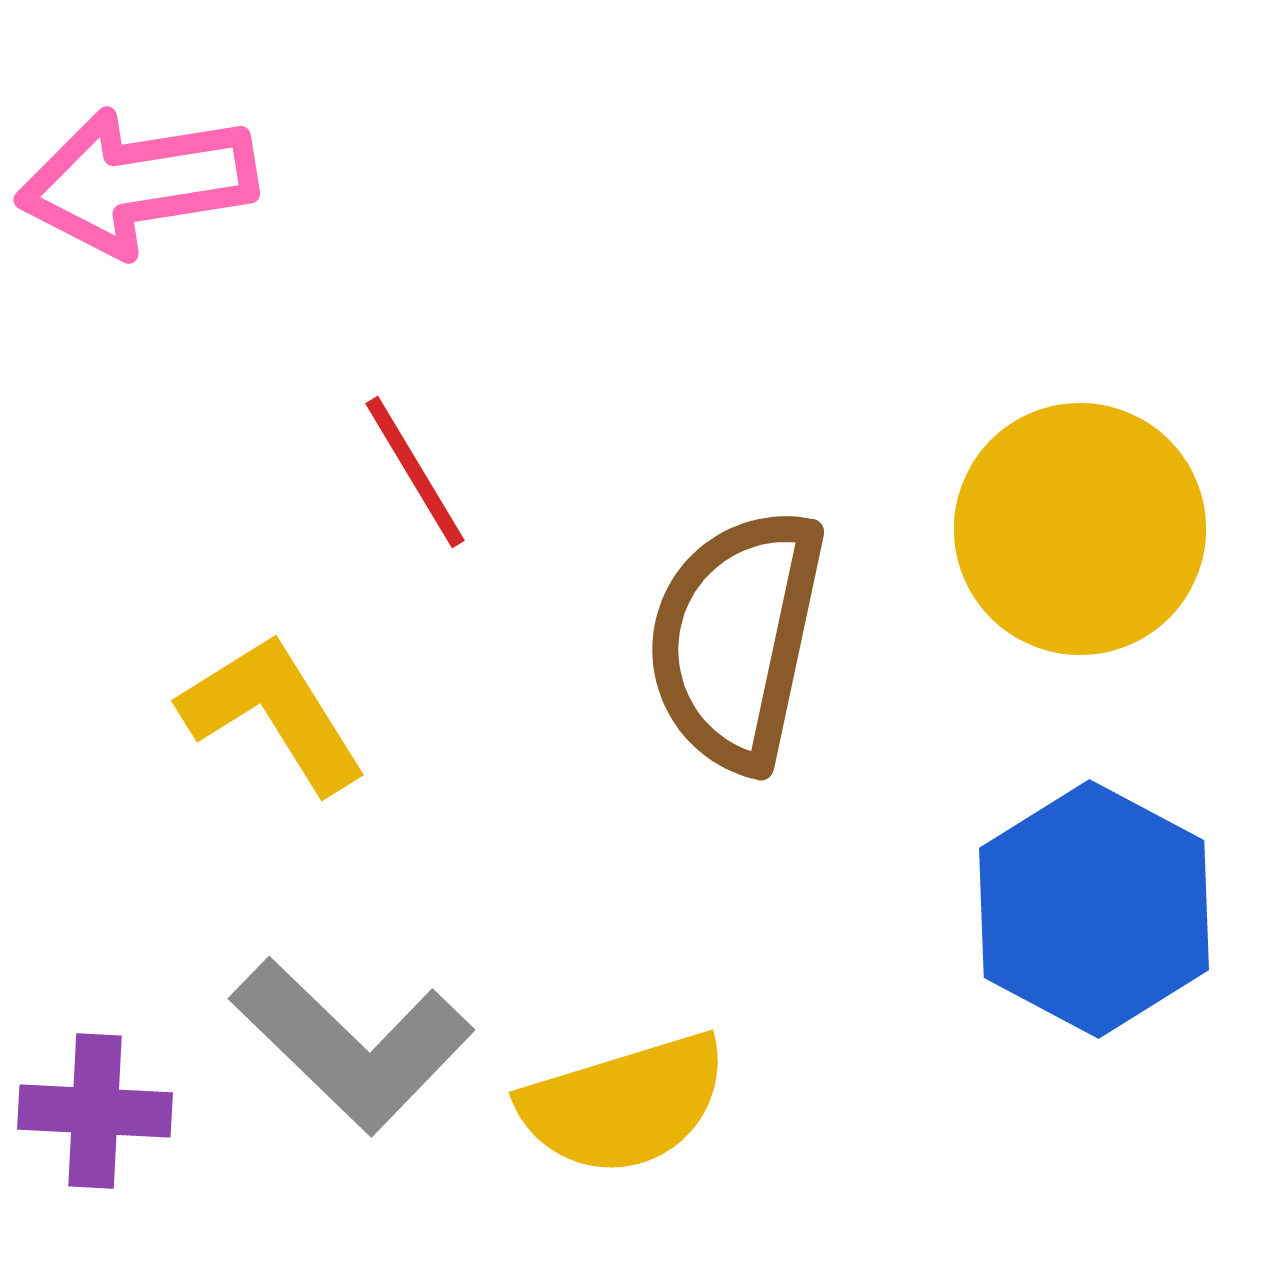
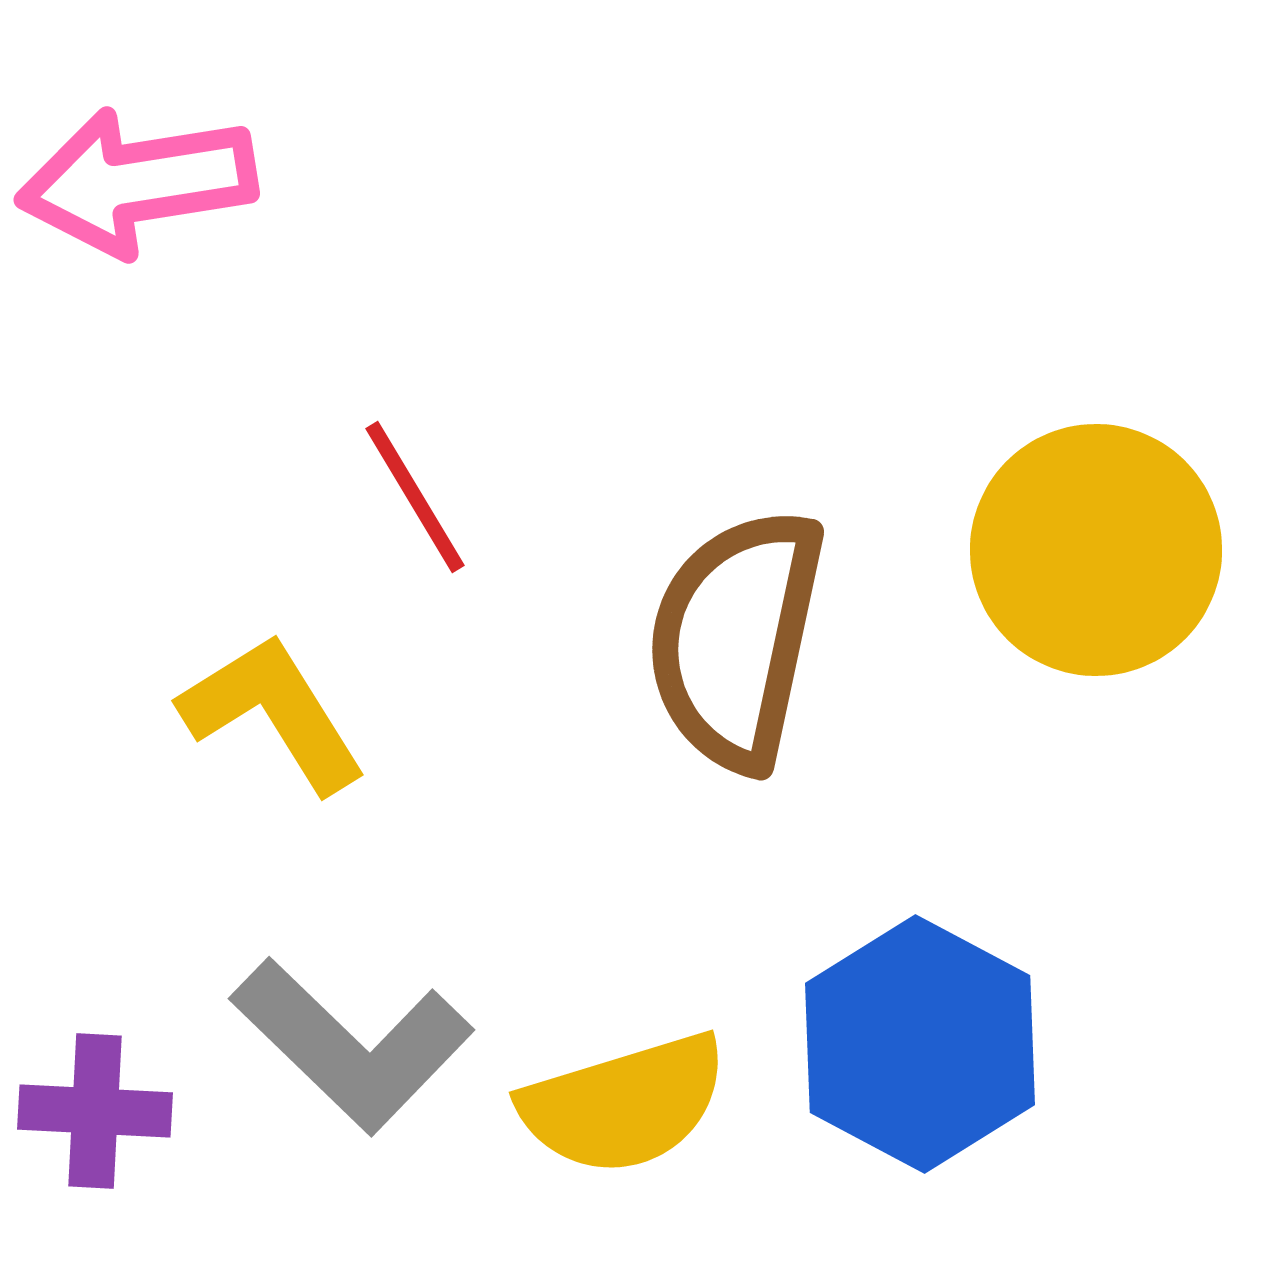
red line: moved 25 px down
yellow circle: moved 16 px right, 21 px down
blue hexagon: moved 174 px left, 135 px down
